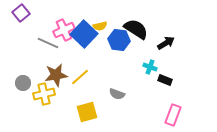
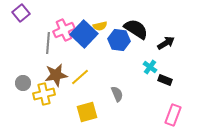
gray line: rotated 70 degrees clockwise
cyan cross: rotated 16 degrees clockwise
gray semicircle: rotated 133 degrees counterclockwise
